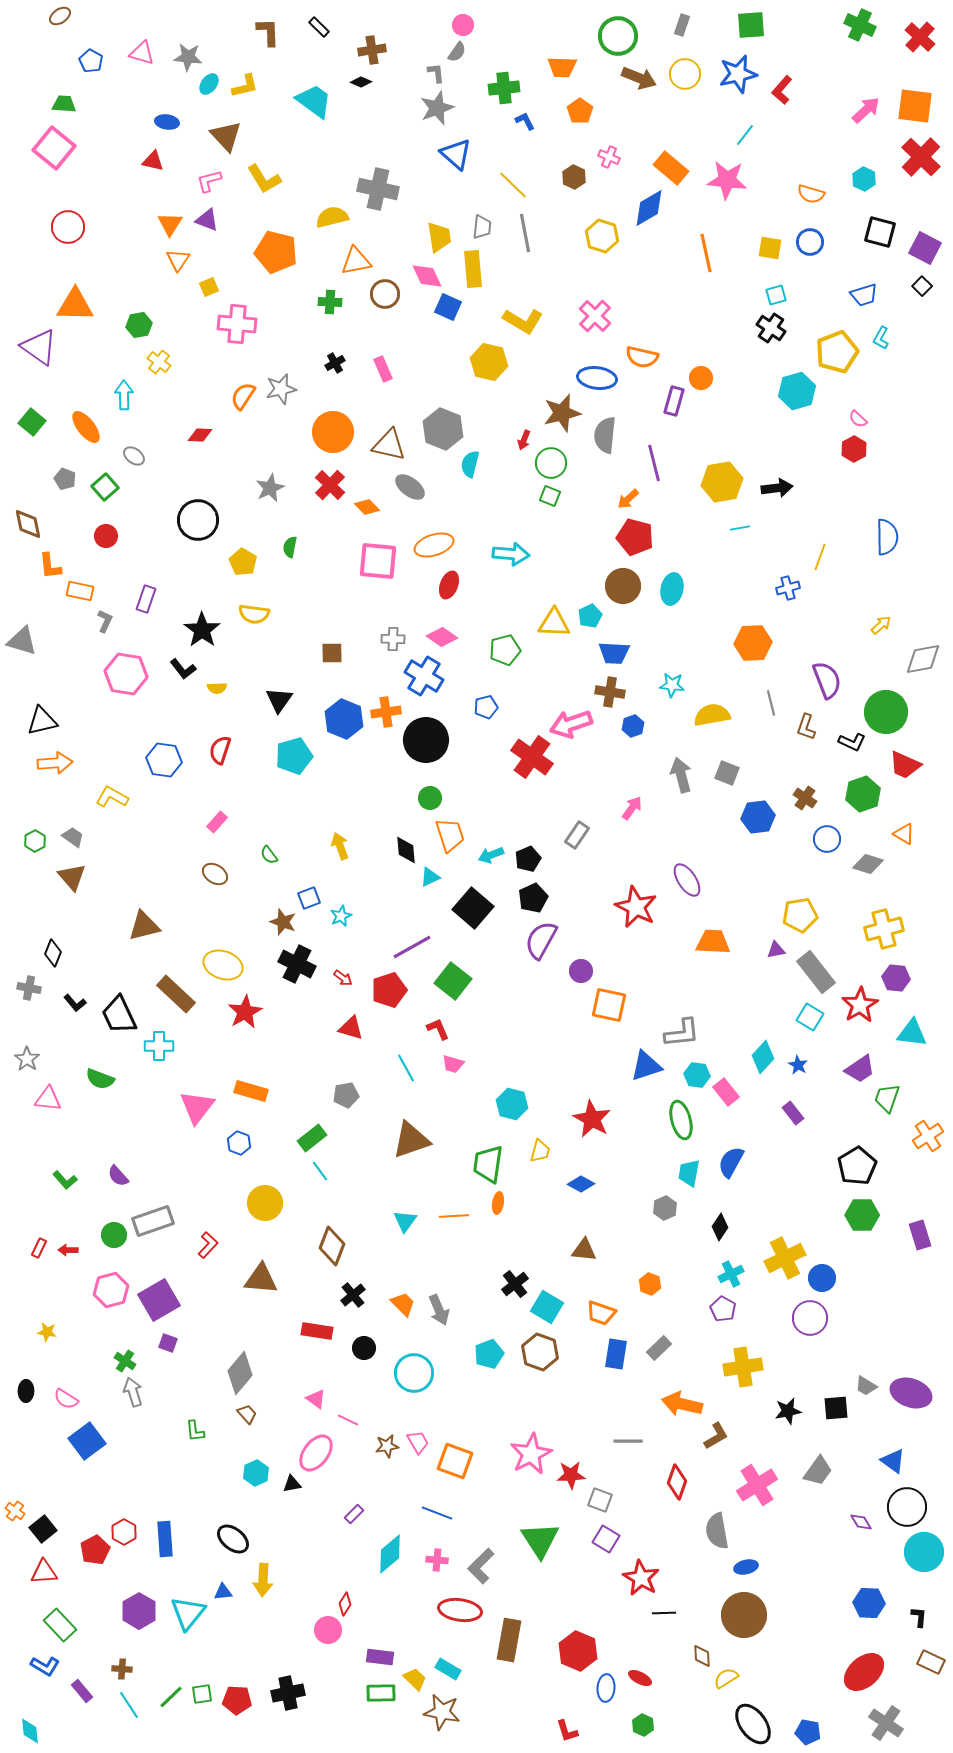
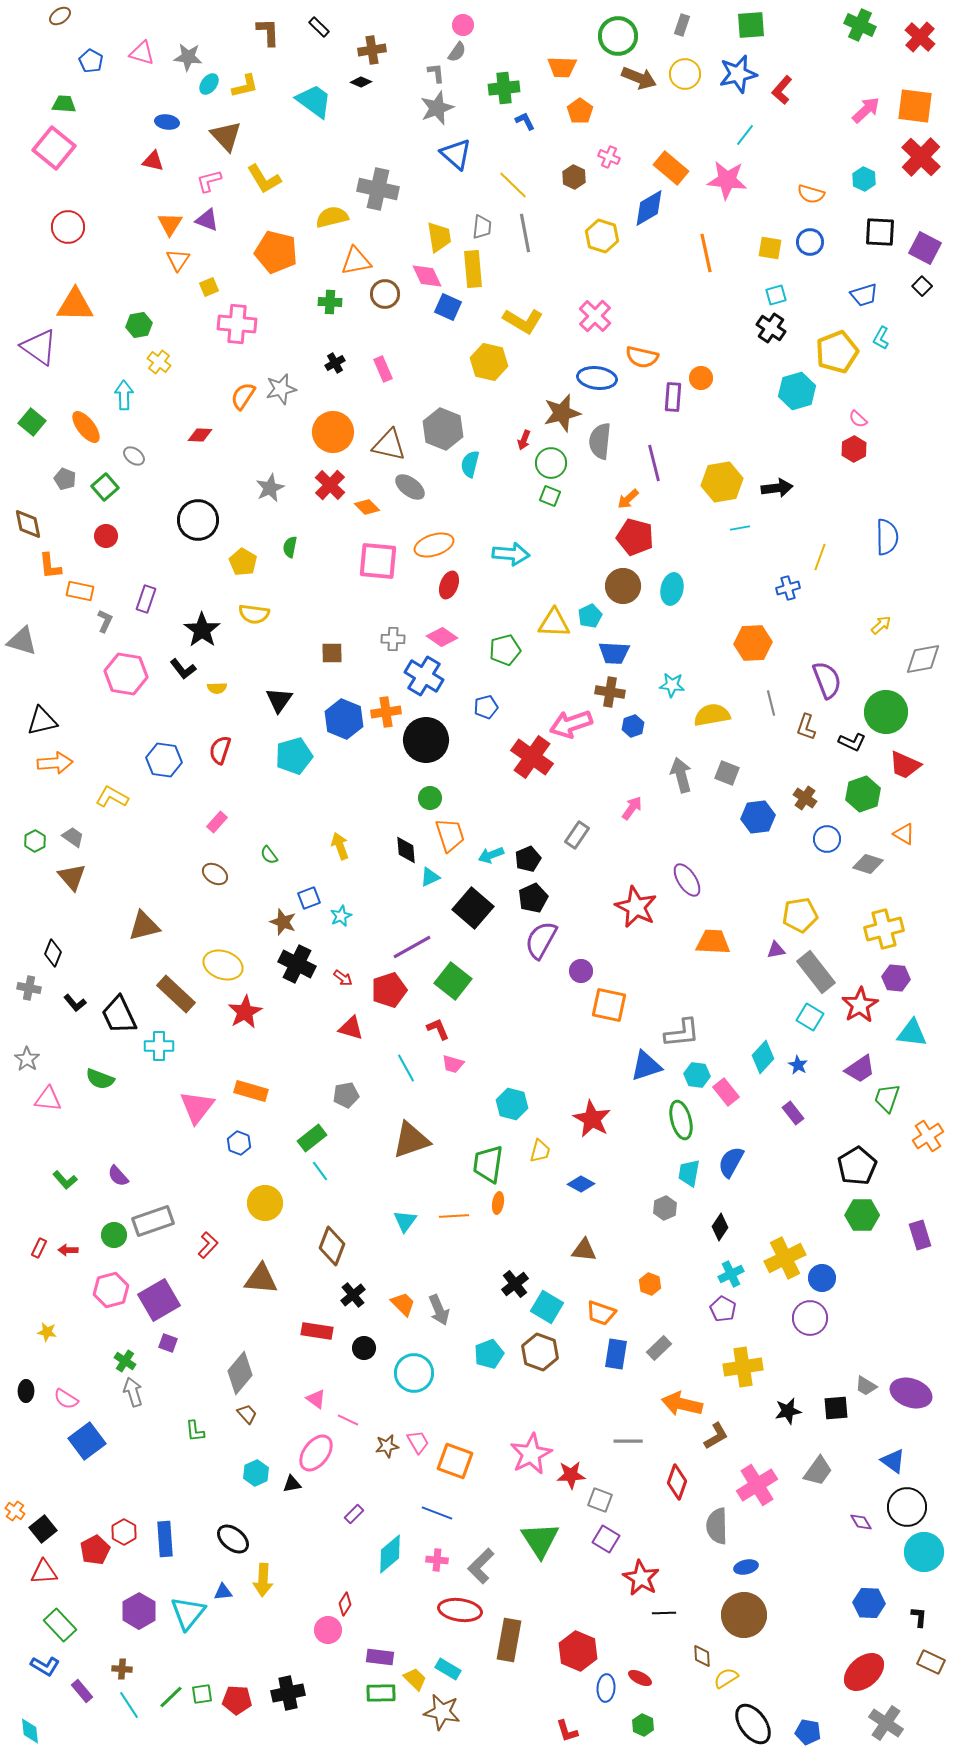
black square at (880, 232): rotated 12 degrees counterclockwise
purple rectangle at (674, 401): moved 1 px left, 4 px up; rotated 12 degrees counterclockwise
gray semicircle at (605, 435): moved 5 px left, 6 px down
gray semicircle at (717, 1531): moved 5 px up; rotated 9 degrees clockwise
